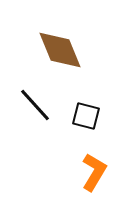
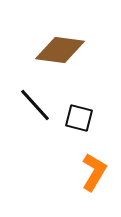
brown diamond: rotated 60 degrees counterclockwise
black square: moved 7 px left, 2 px down
